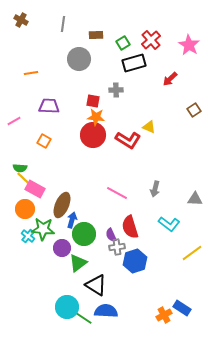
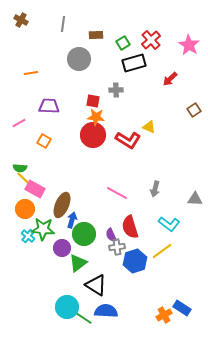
pink line at (14, 121): moved 5 px right, 2 px down
yellow line at (192, 253): moved 30 px left, 2 px up
